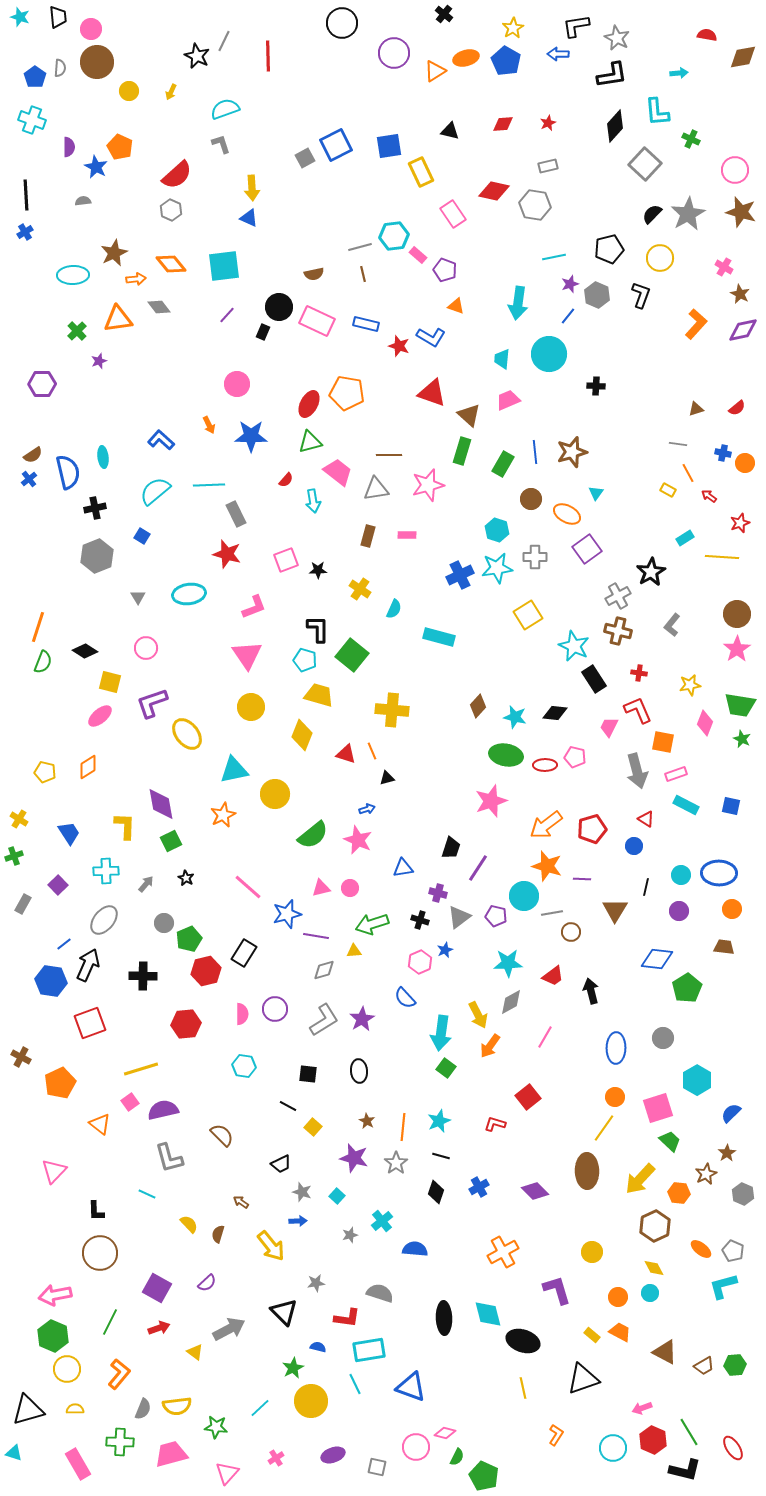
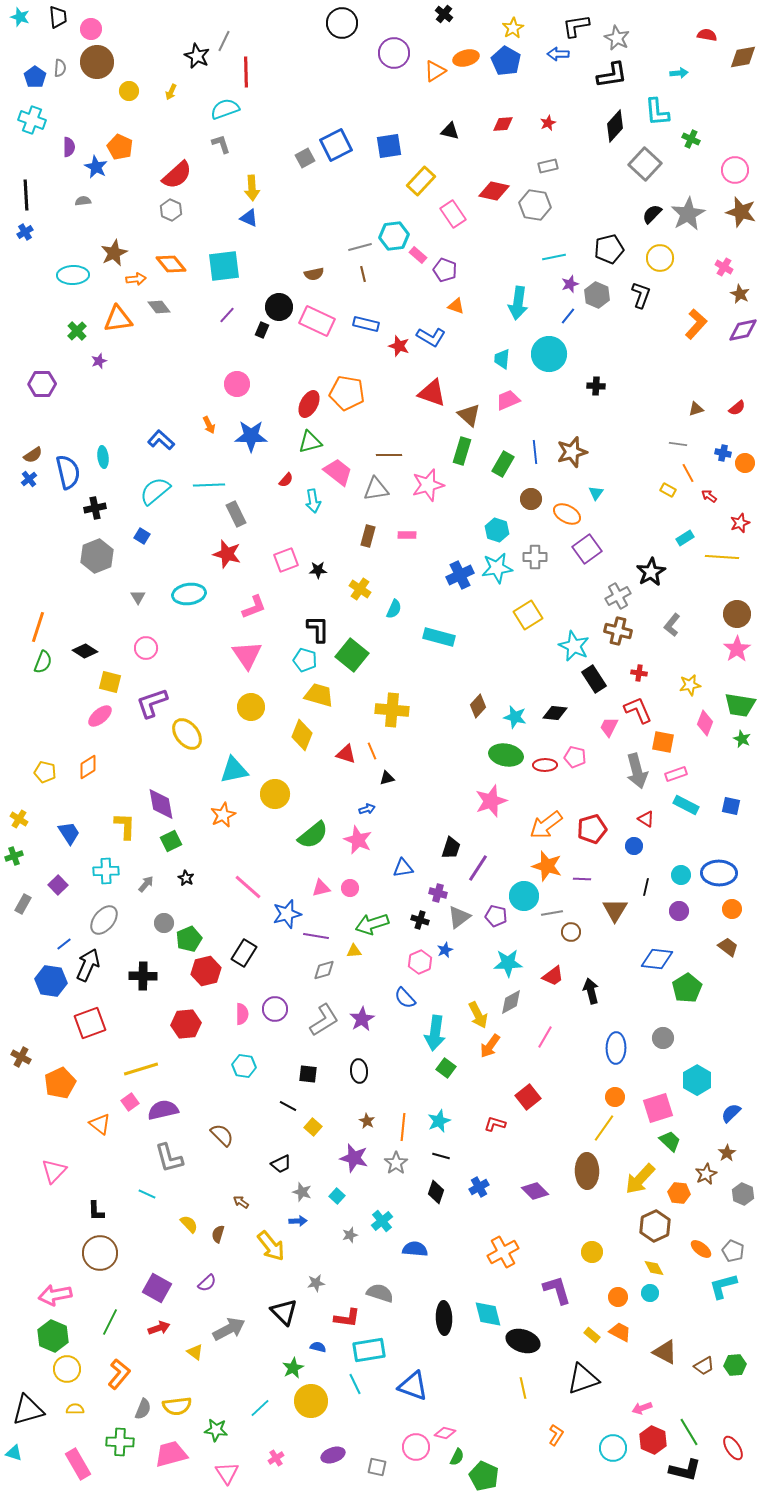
red line at (268, 56): moved 22 px left, 16 px down
yellow rectangle at (421, 172): moved 9 px down; rotated 68 degrees clockwise
black rectangle at (263, 332): moved 1 px left, 2 px up
brown trapezoid at (724, 947): moved 4 px right; rotated 30 degrees clockwise
cyan arrow at (441, 1033): moved 6 px left
blue triangle at (411, 1387): moved 2 px right, 1 px up
green star at (216, 1427): moved 3 px down
pink triangle at (227, 1473): rotated 15 degrees counterclockwise
